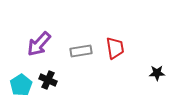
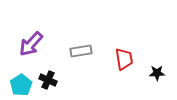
purple arrow: moved 8 px left
red trapezoid: moved 9 px right, 11 px down
